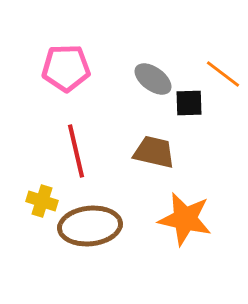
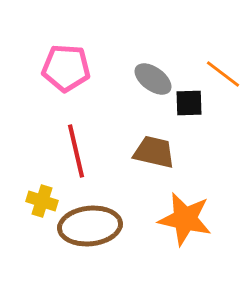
pink pentagon: rotated 6 degrees clockwise
